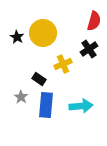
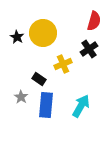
cyan arrow: rotated 55 degrees counterclockwise
